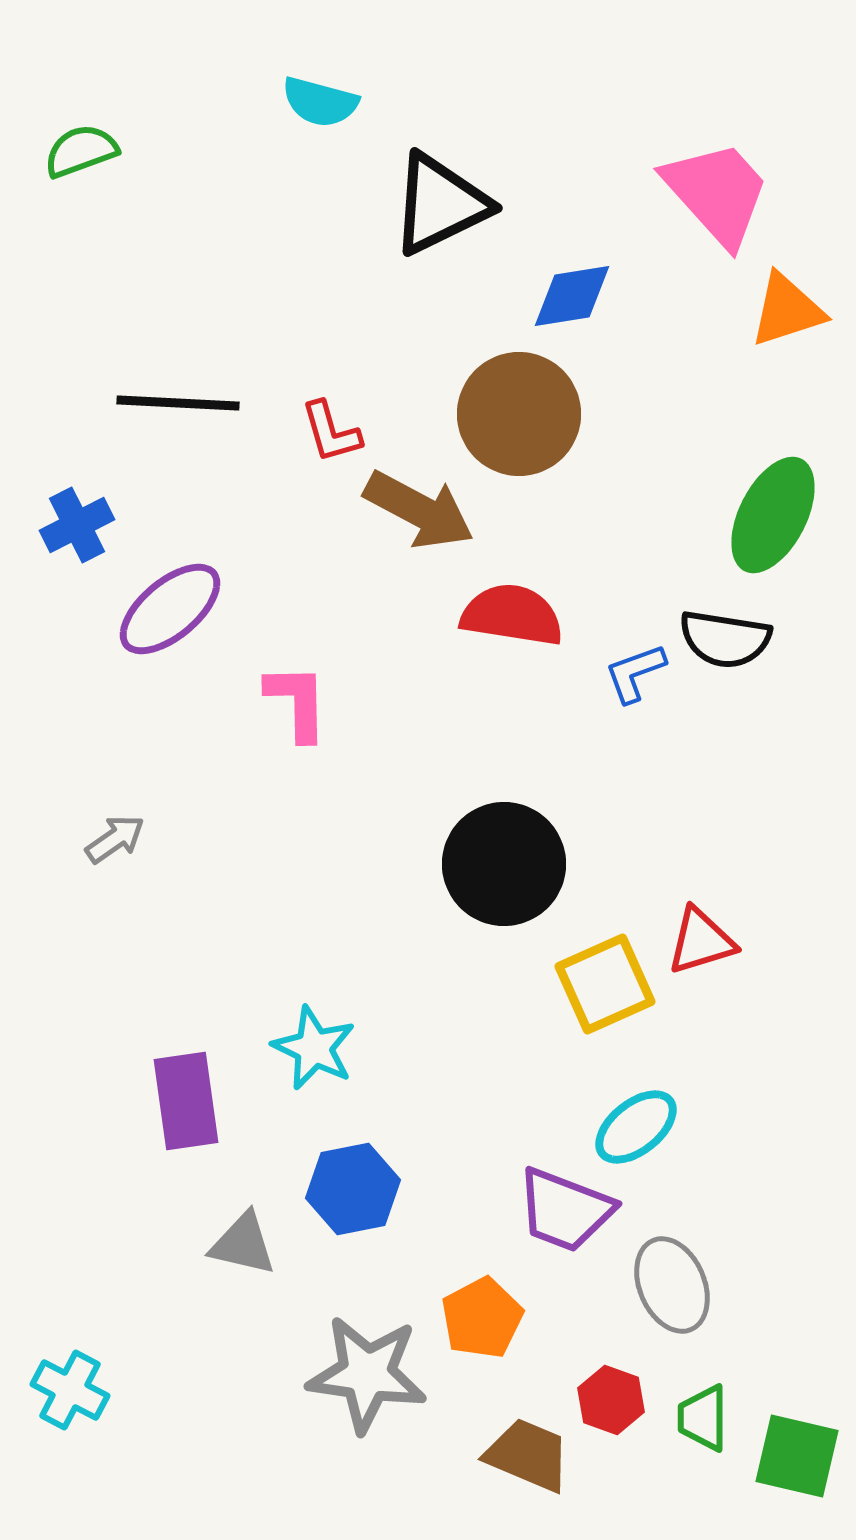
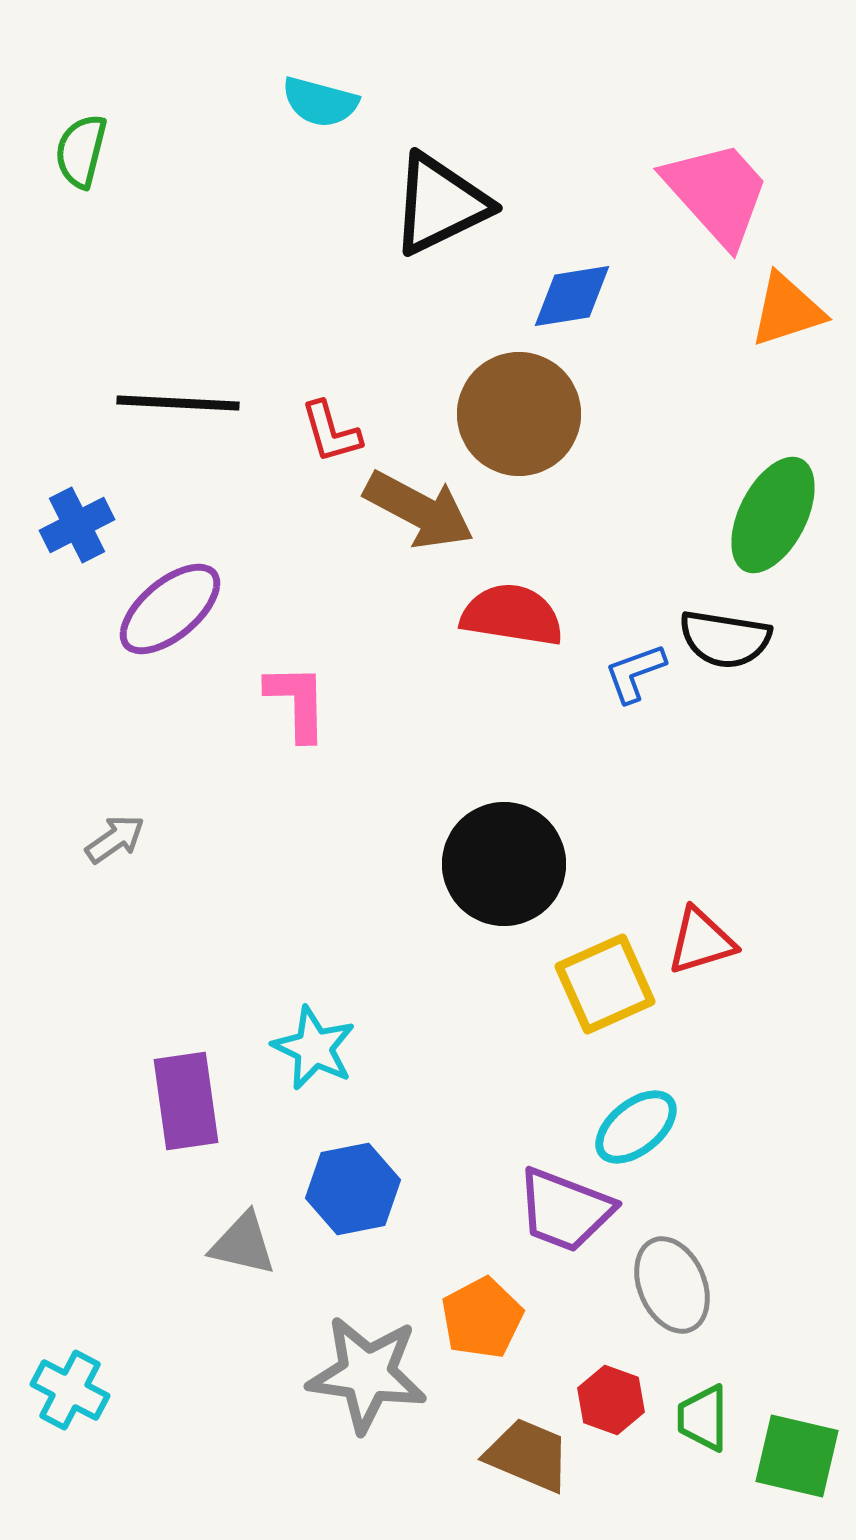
green semicircle: rotated 56 degrees counterclockwise
